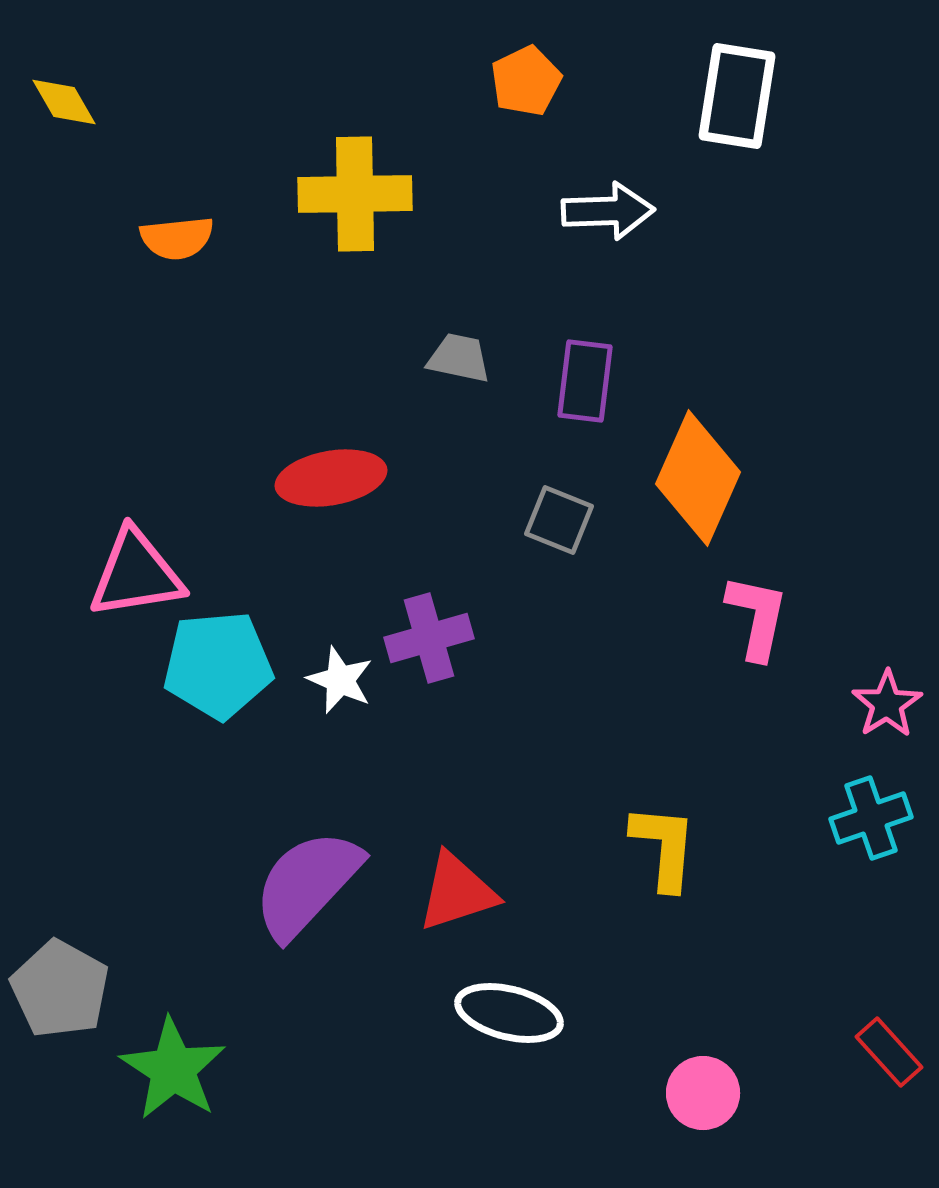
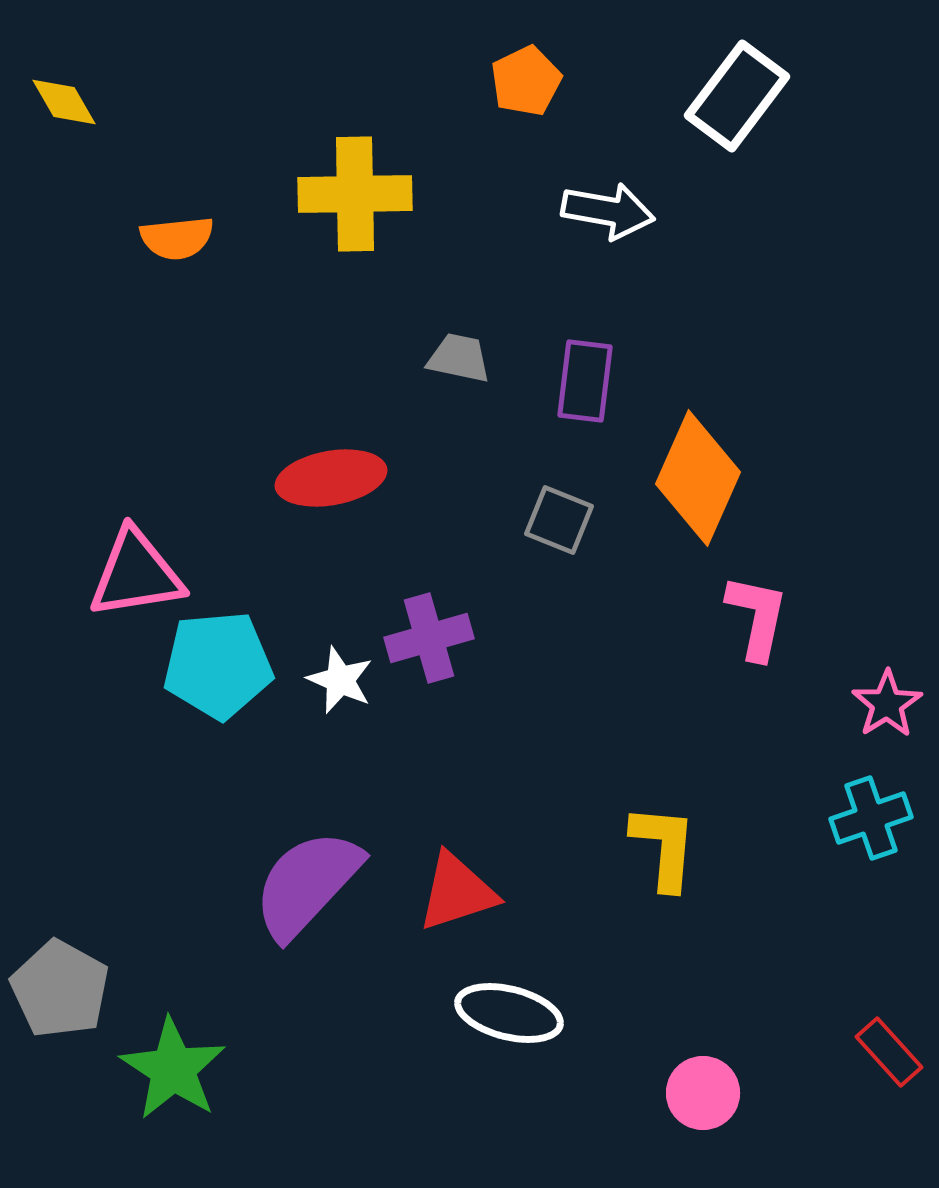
white rectangle: rotated 28 degrees clockwise
white arrow: rotated 12 degrees clockwise
